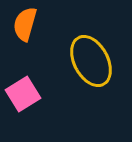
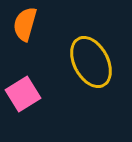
yellow ellipse: moved 1 px down
